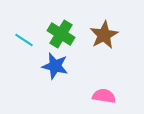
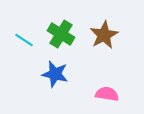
blue star: moved 8 px down
pink semicircle: moved 3 px right, 2 px up
